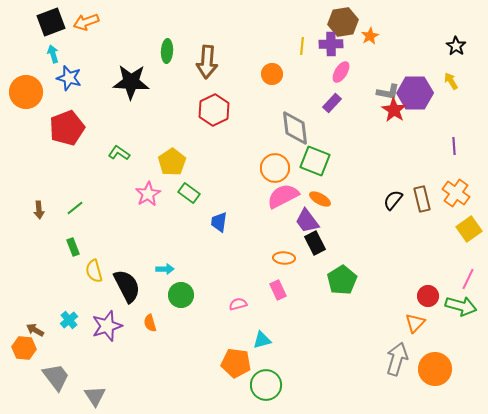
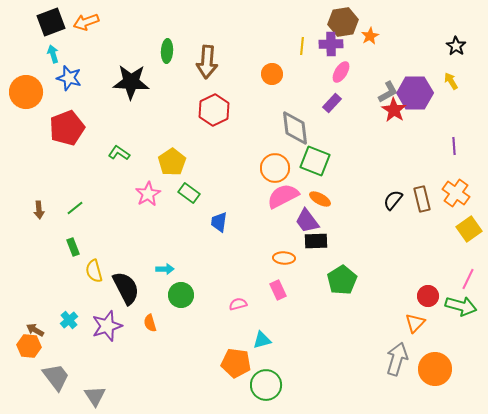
gray L-shape at (388, 92): rotated 40 degrees counterclockwise
black rectangle at (315, 243): moved 1 px right, 2 px up; rotated 65 degrees counterclockwise
black semicircle at (127, 286): moved 1 px left, 2 px down
orange hexagon at (24, 348): moved 5 px right, 2 px up
